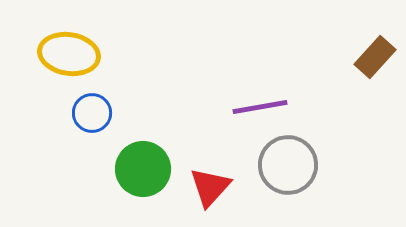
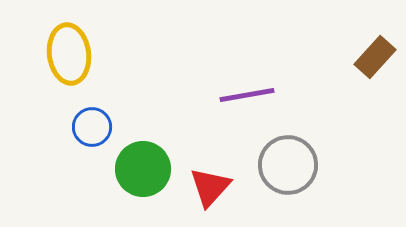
yellow ellipse: rotated 74 degrees clockwise
purple line: moved 13 px left, 12 px up
blue circle: moved 14 px down
